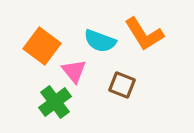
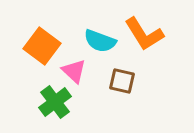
pink triangle: rotated 8 degrees counterclockwise
brown square: moved 4 px up; rotated 8 degrees counterclockwise
